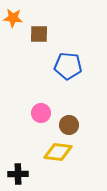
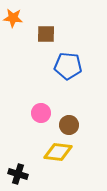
brown square: moved 7 px right
black cross: rotated 18 degrees clockwise
